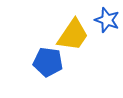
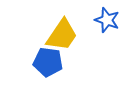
yellow trapezoid: moved 11 px left
